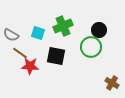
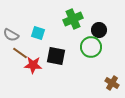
green cross: moved 10 px right, 7 px up
red star: moved 3 px right, 1 px up
